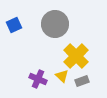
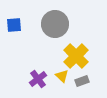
blue square: rotated 21 degrees clockwise
purple cross: rotated 30 degrees clockwise
